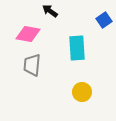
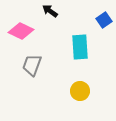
pink diamond: moved 7 px left, 3 px up; rotated 15 degrees clockwise
cyan rectangle: moved 3 px right, 1 px up
gray trapezoid: rotated 15 degrees clockwise
yellow circle: moved 2 px left, 1 px up
